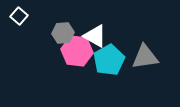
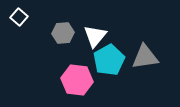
white square: moved 1 px down
white triangle: rotated 40 degrees clockwise
pink hexagon: moved 29 px down
